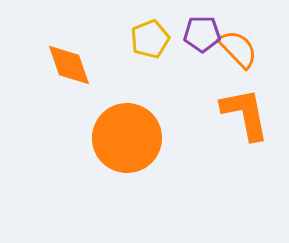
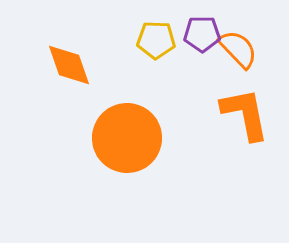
yellow pentagon: moved 6 px right, 1 px down; rotated 24 degrees clockwise
